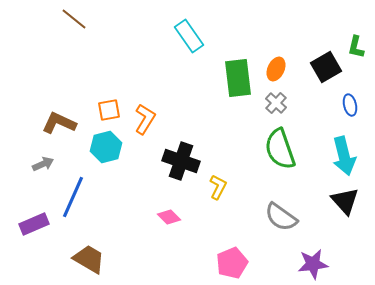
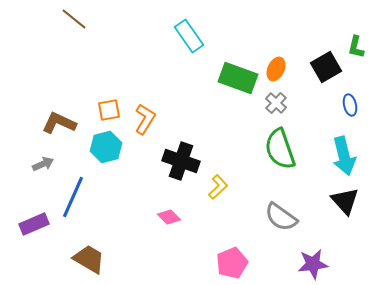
green rectangle: rotated 63 degrees counterclockwise
yellow L-shape: rotated 20 degrees clockwise
